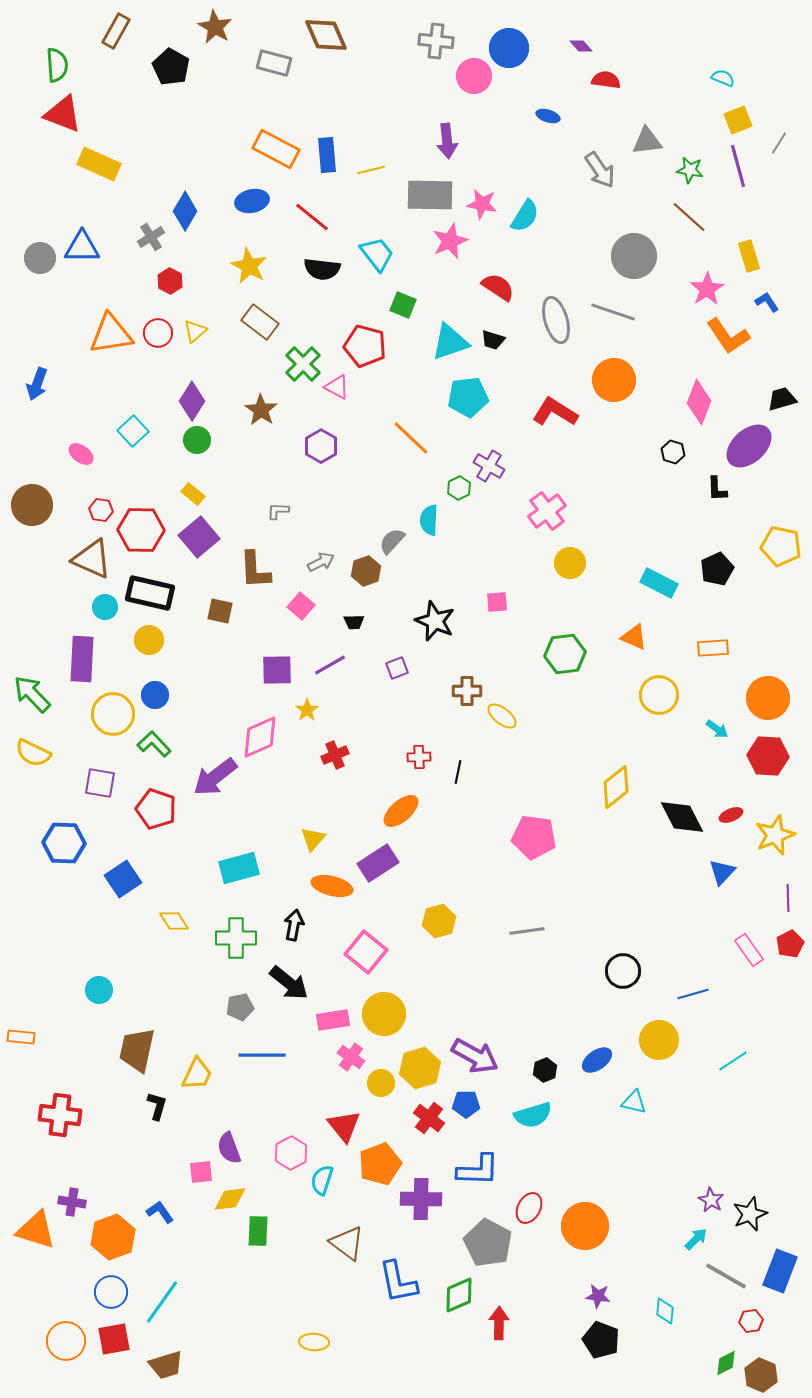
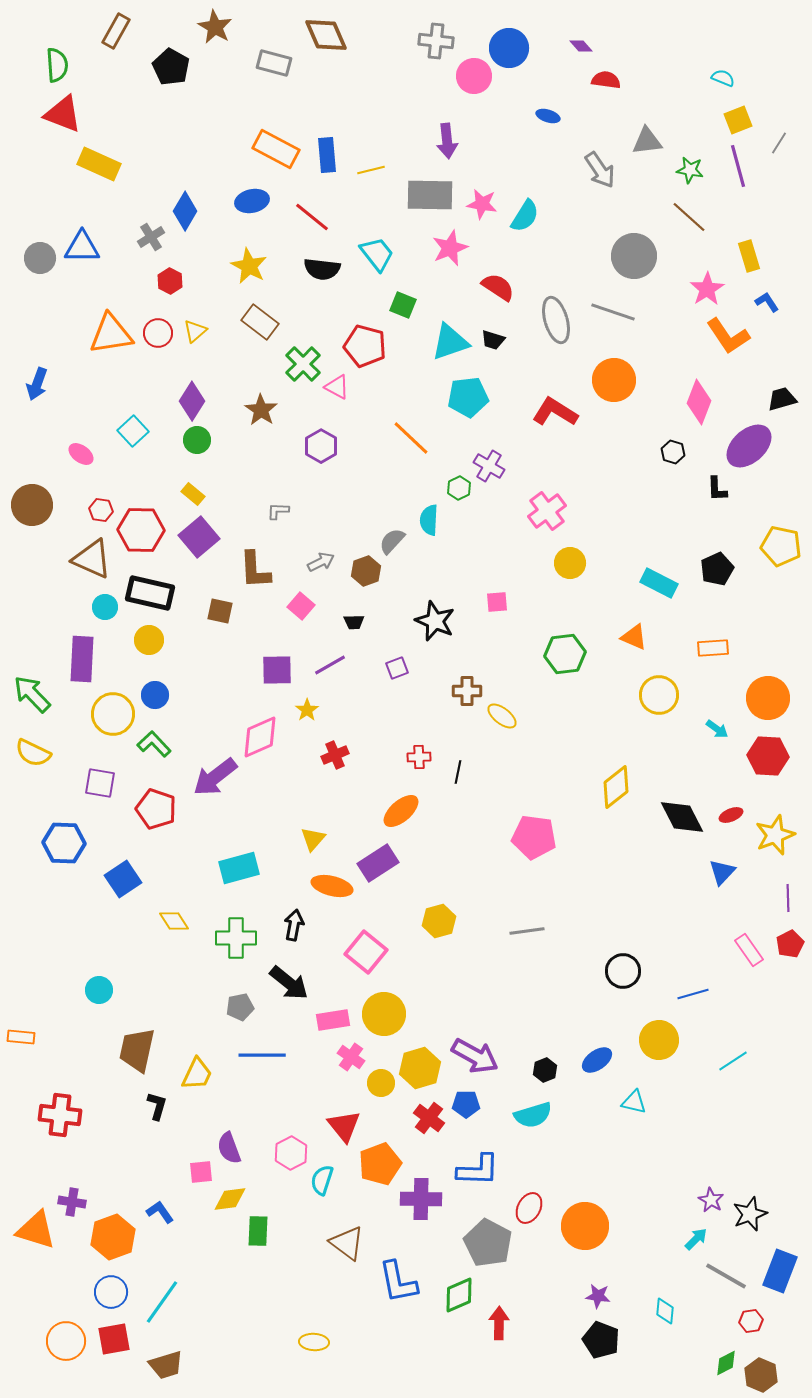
pink star at (450, 241): moved 7 px down
